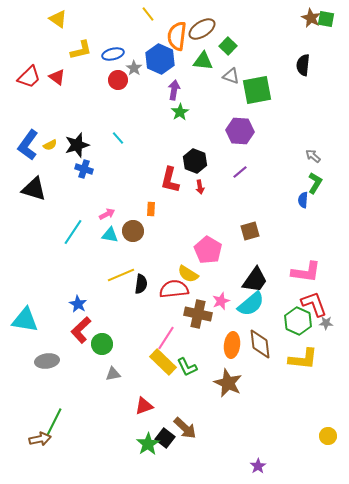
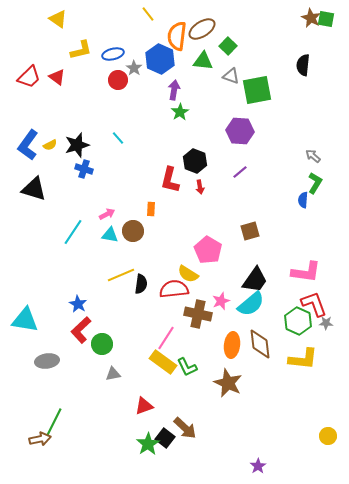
yellow rectangle at (163, 362): rotated 8 degrees counterclockwise
